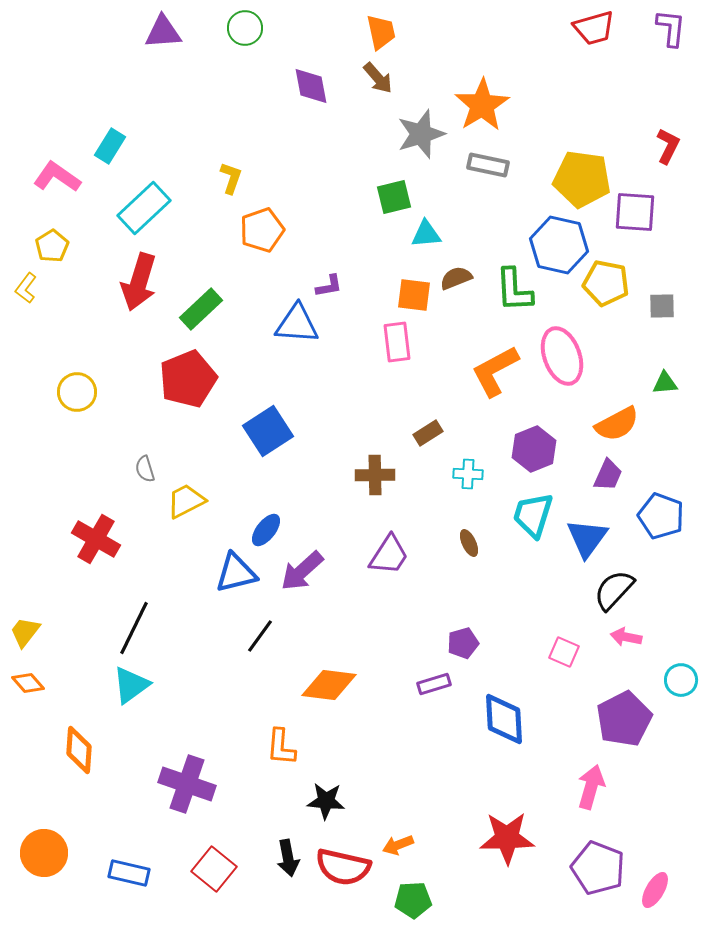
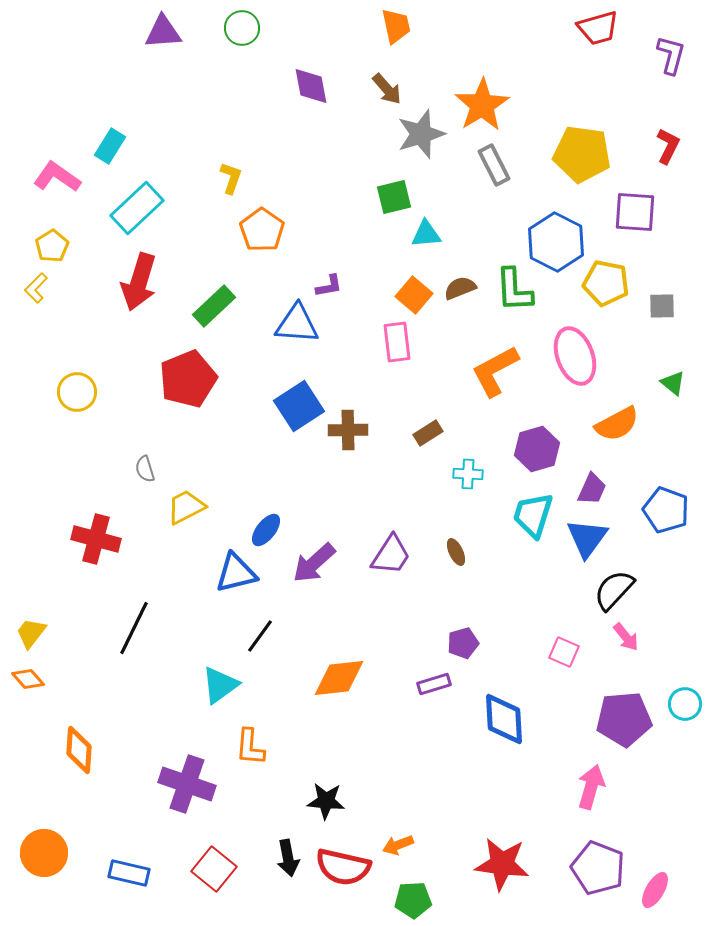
green circle at (245, 28): moved 3 px left
red trapezoid at (594, 28): moved 4 px right
purple L-shape at (671, 28): moved 27 px down; rotated 9 degrees clockwise
orange trapezoid at (381, 32): moved 15 px right, 6 px up
brown arrow at (378, 78): moved 9 px right, 11 px down
gray rectangle at (488, 165): moved 6 px right; rotated 51 degrees clockwise
yellow pentagon at (582, 179): moved 25 px up
cyan rectangle at (144, 208): moved 7 px left
orange pentagon at (262, 230): rotated 18 degrees counterclockwise
blue hexagon at (559, 245): moved 3 px left, 3 px up; rotated 14 degrees clockwise
brown semicircle at (456, 278): moved 4 px right, 10 px down
yellow L-shape at (26, 288): moved 10 px right; rotated 8 degrees clockwise
orange square at (414, 295): rotated 33 degrees clockwise
green rectangle at (201, 309): moved 13 px right, 3 px up
pink ellipse at (562, 356): moved 13 px right
green triangle at (665, 383): moved 8 px right; rotated 44 degrees clockwise
blue square at (268, 431): moved 31 px right, 25 px up
purple hexagon at (534, 449): moved 3 px right; rotated 6 degrees clockwise
brown cross at (375, 475): moved 27 px left, 45 px up
purple trapezoid at (608, 475): moved 16 px left, 14 px down
yellow trapezoid at (186, 501): moved 6 px down
blue pentagon at (661, 516): moved 5 px right, 6 px up
red cross at (96, 539): rotated 15 degrees counterclockwise
brown ellipse at (469, 543): moved 13 px left, 9 px down
purple trapezoid at (389, 555): moved 2 px right
purple arrow at (302, 571): moved 12 px right, 8 px up
yellow trapezoid at (25, 632): moved 6 px right, 1 px down
pink arrow at (626, 637): rotated 140 degrees counterclockwise
cyan circle at (681, 680): moved 4 px right, 24 px down
orange diamond at (28, 683): moved 4 px up
cyan triangle at (131, 685): moved 89 px right
orange diamond at (329, 685): moved 10 px right, 7 px up; rotated 14 degrees counterclockwise
purple pentagon at (624, 719): rotated 22 degrees clockwise
orange L-shape at (281, 747): moved 31 px left
red star at (507, 838): moved 5 px left, 26 px down; rotated 8 degrees clockwise
